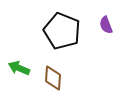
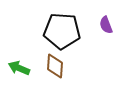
black pentagon: rotated 18 degrees counterclockwise
brown diamond: moved 2 px right, 12 px up
